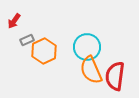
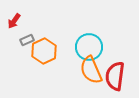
cyan circle: moved 2 px right
